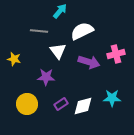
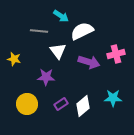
cyan arrow: moved 1 px right, 5 px down; rotated 84 degrees clockwise
cyan star: moved 1 px right
white diamond: rotated 25 degrees counterclockwise
